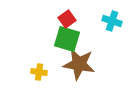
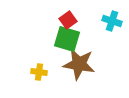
red square: moved 1 px right, 1 px down
